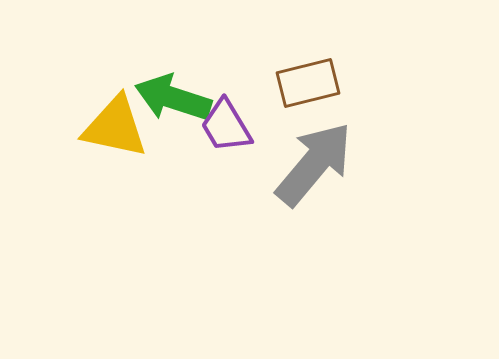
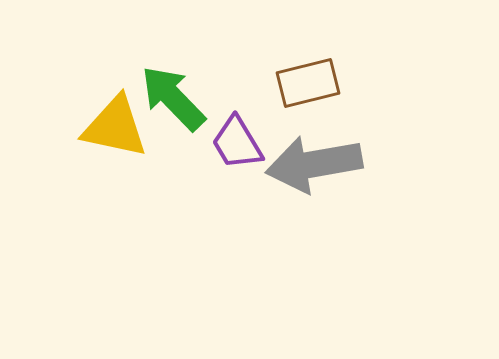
green arrow: rotated 28 degrees clockwise
purple trapezoid: moved 11 px right, 17 px down
gray arrow: rotated 140 degrees counterclockwise
